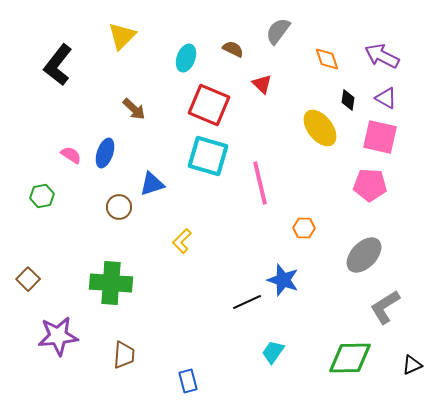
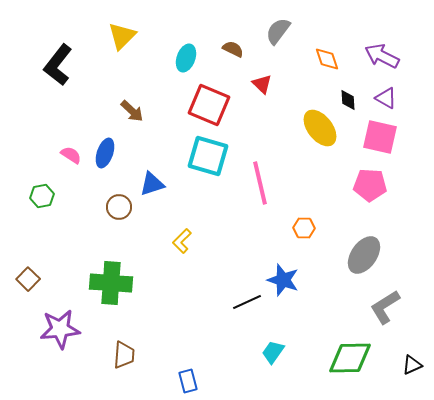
black diamond: rotated 10 degrees counterclockwise
brown arrow: moved 2 px left, 2 px down
gray ellipse: rotated 9 degrees counterclockwise
purple star: moved 2 px right, 7 px up
